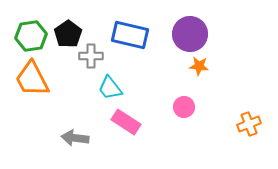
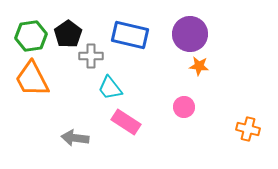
orange cross: moved 1 px left, 5 px down; rotated 35 degrees clockwise
